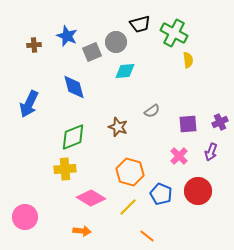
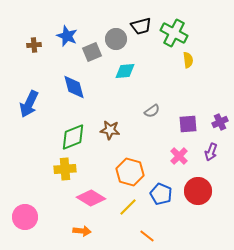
black trapezoid: moved 1 px right, 2 px down
gray circle: moved 3 px up
brown star: moved 8 px left, 3 px down; rotated 12 degrees counterclockwise
